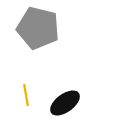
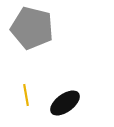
gray pentagon: moved 6 px left
